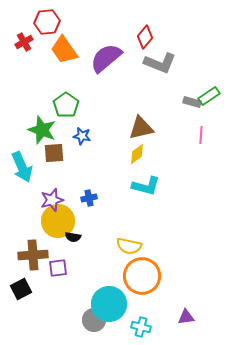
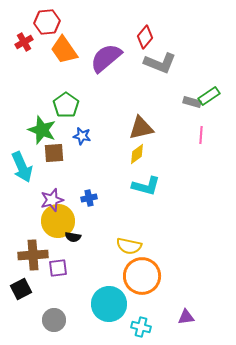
gray circle: moved 40 px left
